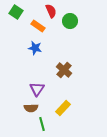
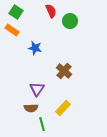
orange rectangle: moved 26 px left, 4 px down
brown cross: moved 1 px down
